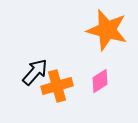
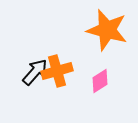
orange cross: moved 15 px up
